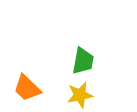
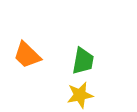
orange trapezoid: moved 33 px up
